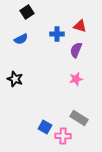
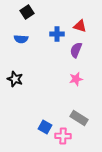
blue semicircle: rotated 32 degrees clockwise
